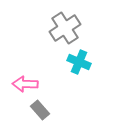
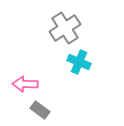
gray rectangle: rotated 12 degrees counterclockwise
